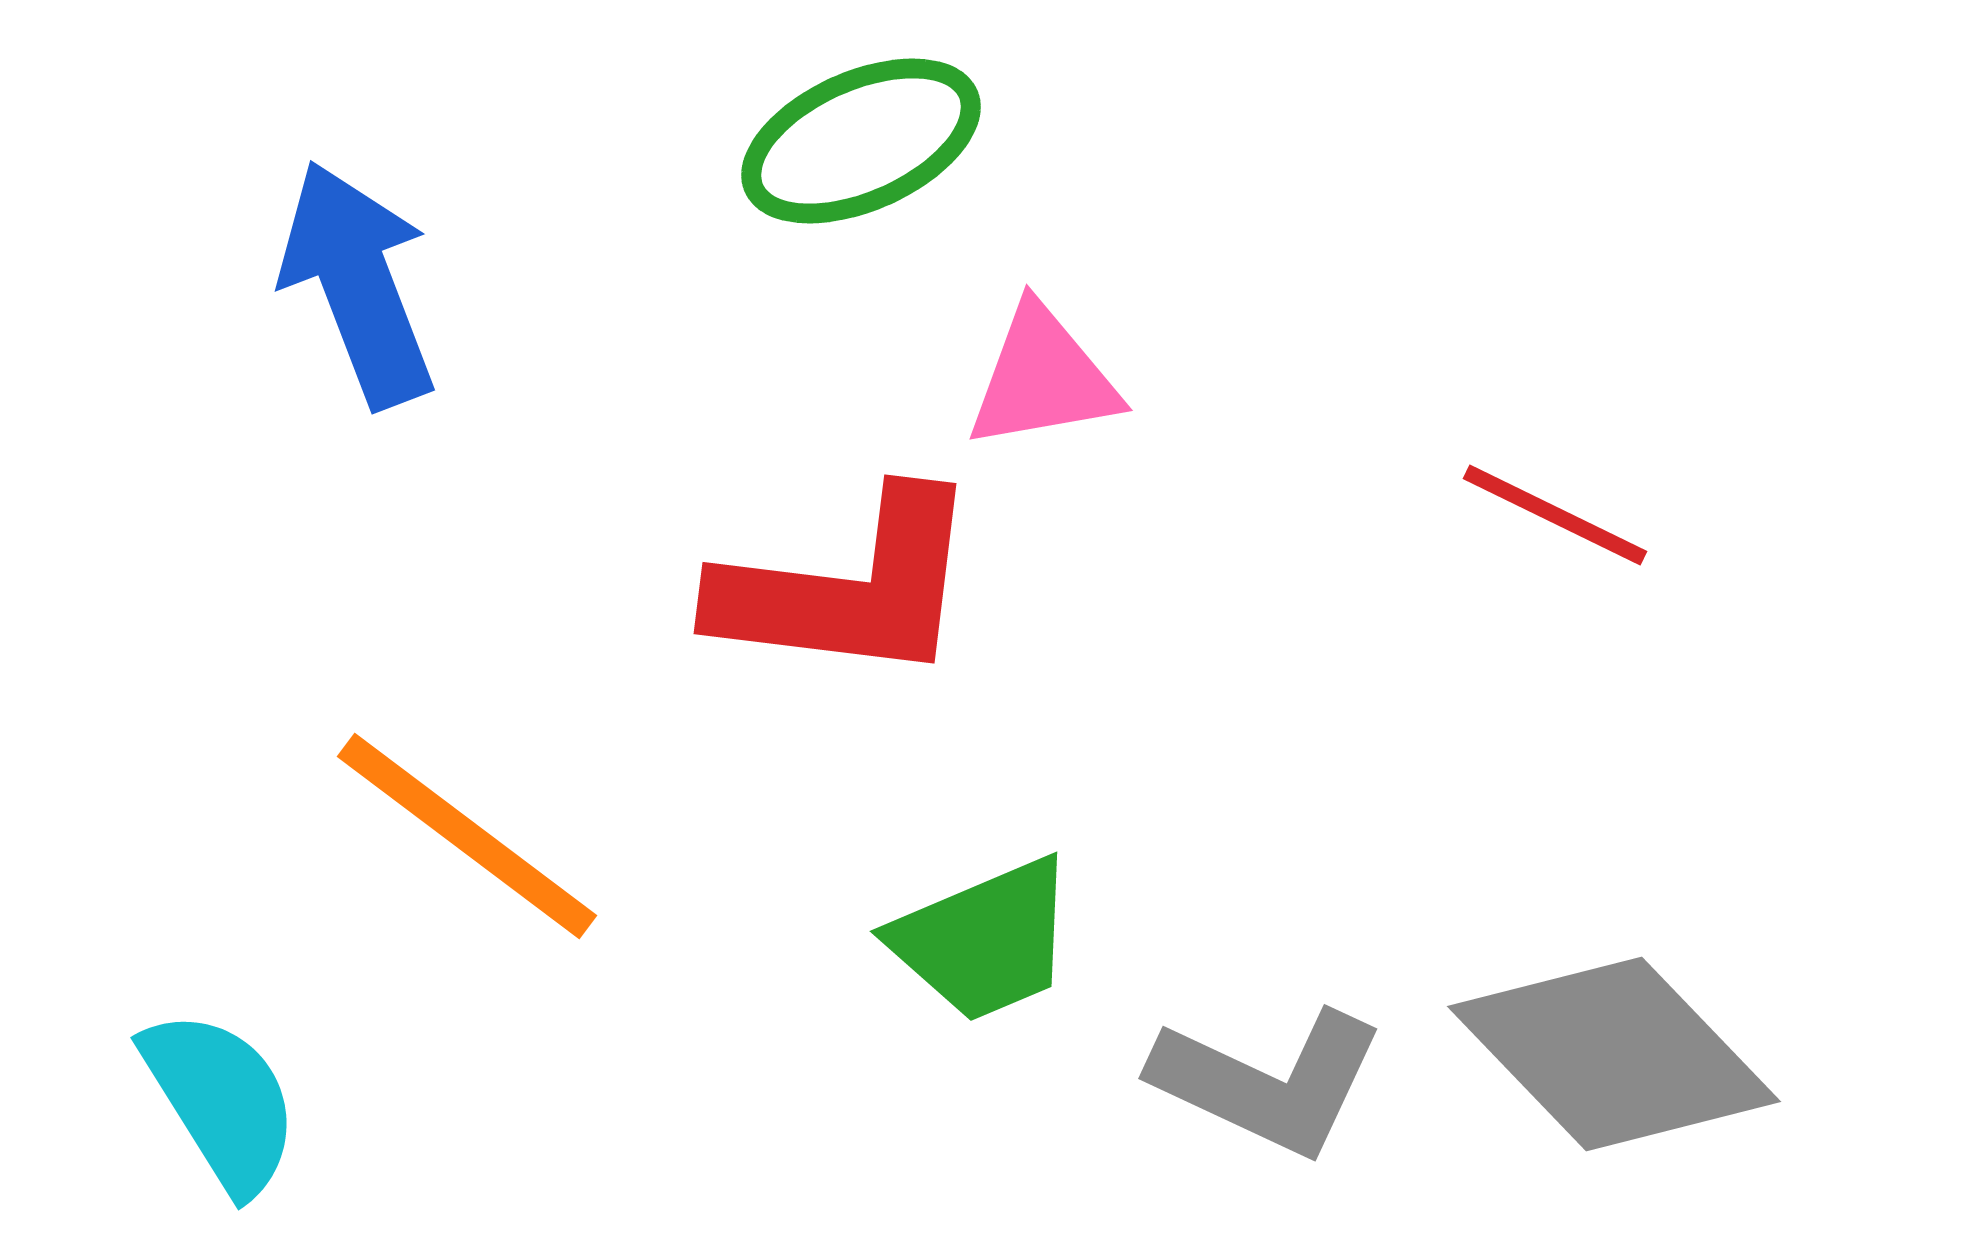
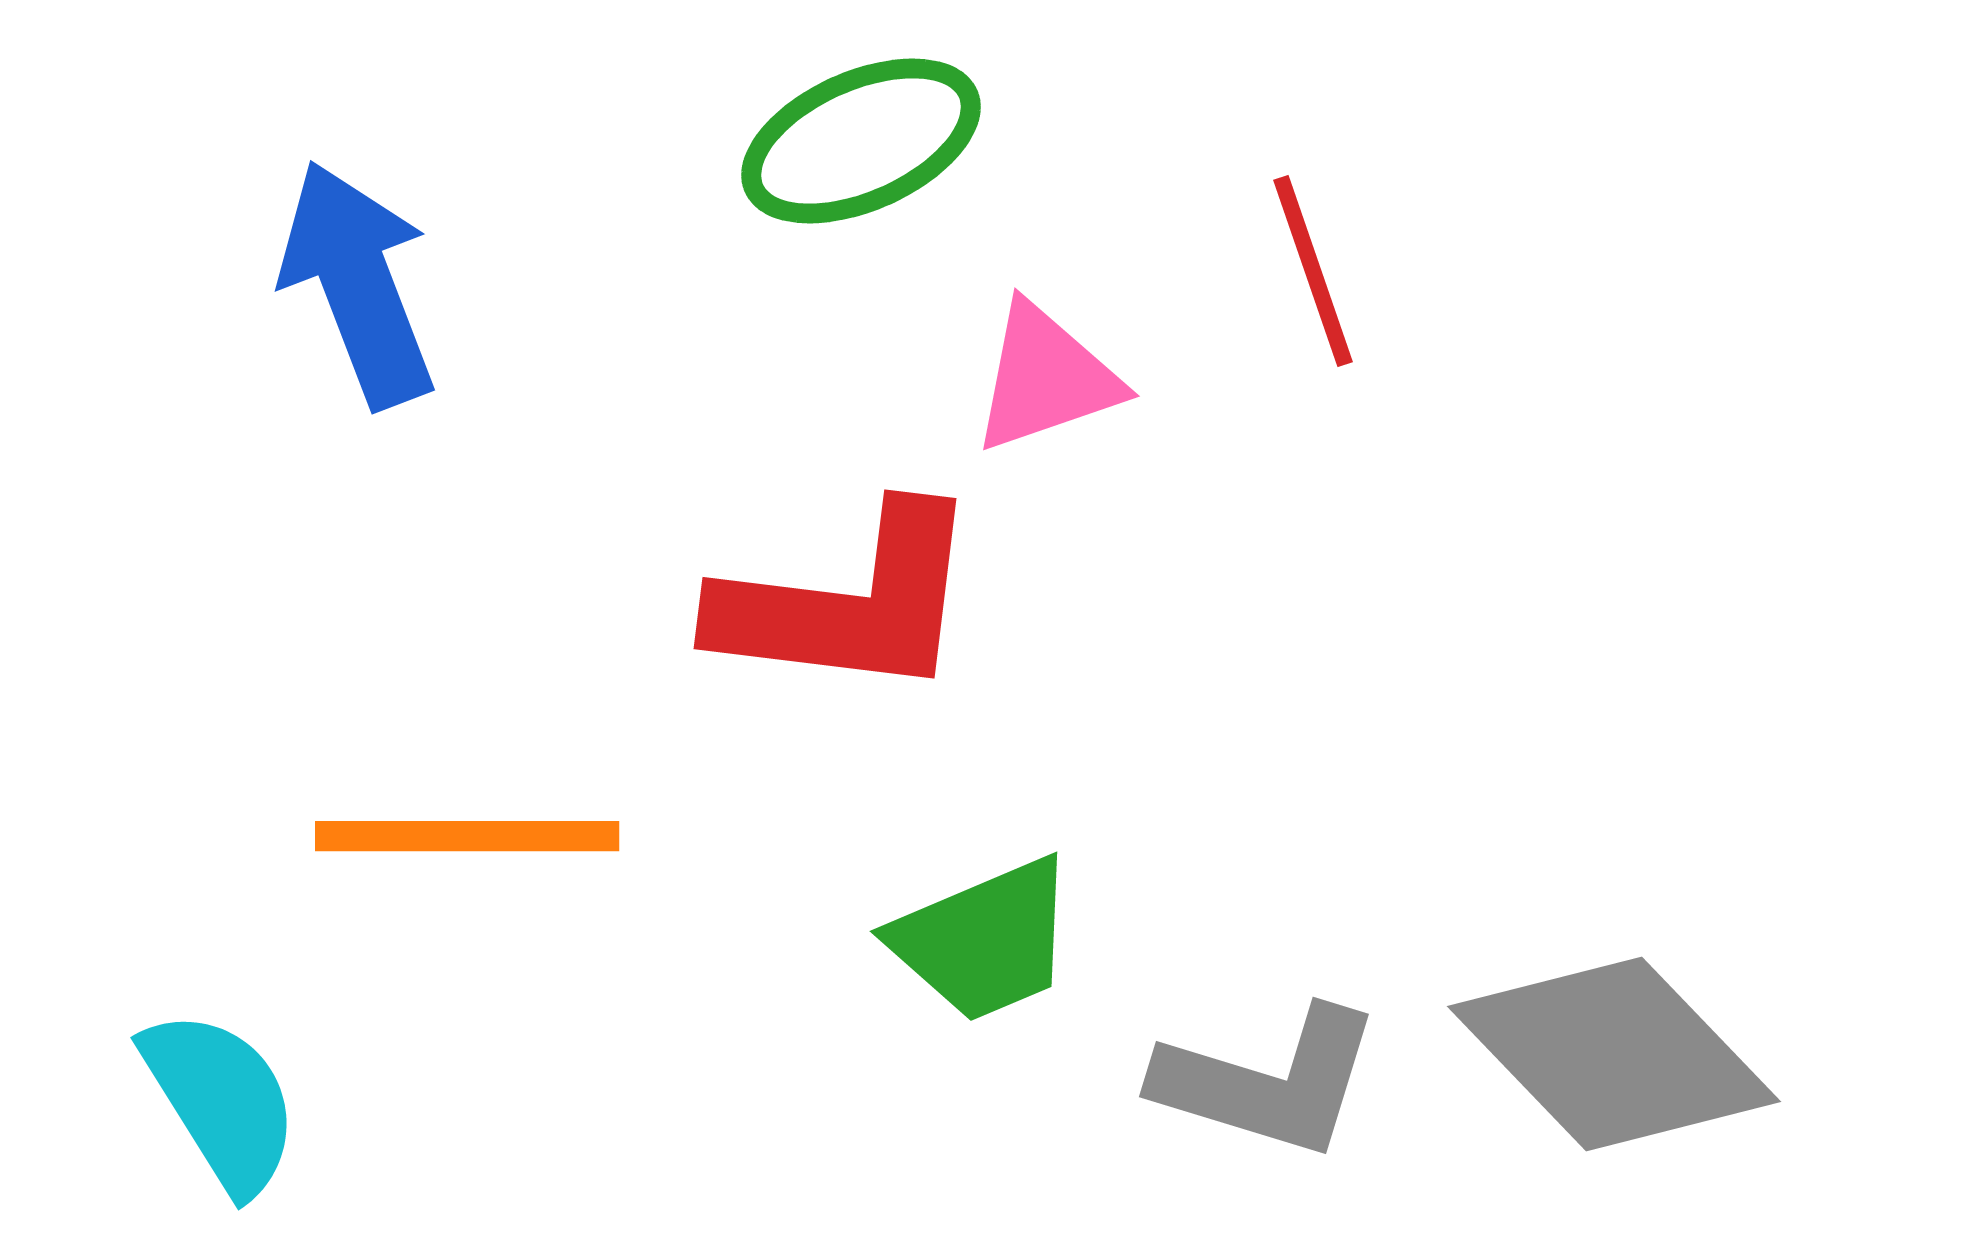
pink triangle: moved 3 px right; rotated 9 degrees counterclockwise
red line: moved 242 px left, 244 px up; rotated 45 degrees clockwise
red L-shape: moved 15 px down
orange line: rotated 37 degrees counterclockwise
gray L-shape: rotated 8 degrees counterclockwise
